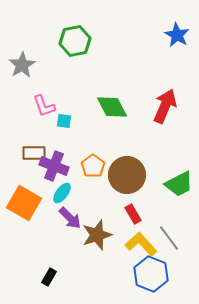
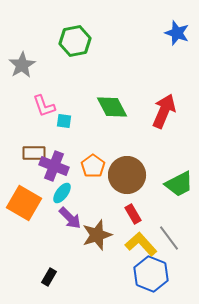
blue star: moved 2 px up; rotated 10 degrees counterclockwise
red arrow: moved 1 px left, 5 px down
